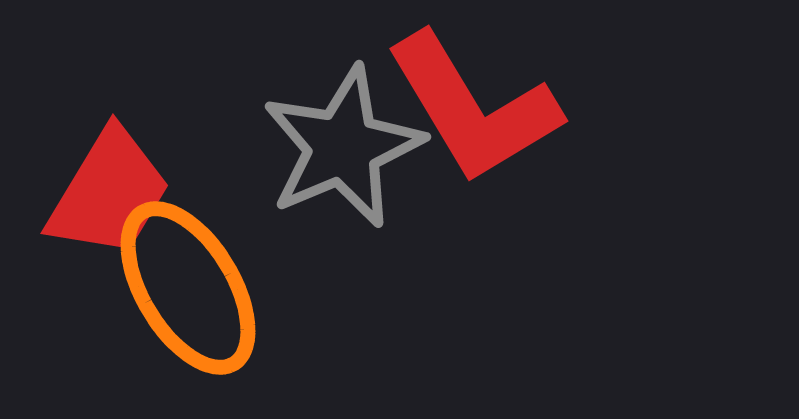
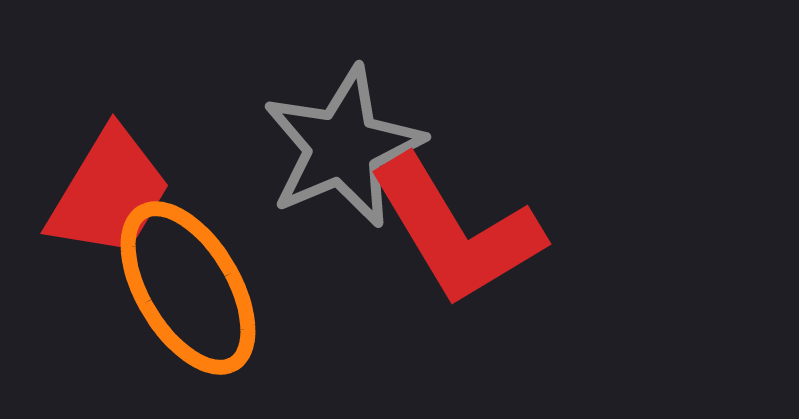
red L-shape: moved 17 px left, 123 px down
